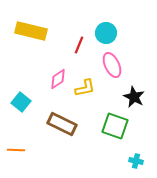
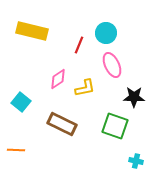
yellow rectangle: moved 1 px right
black star: rotated 25 degrees counterclockwise
